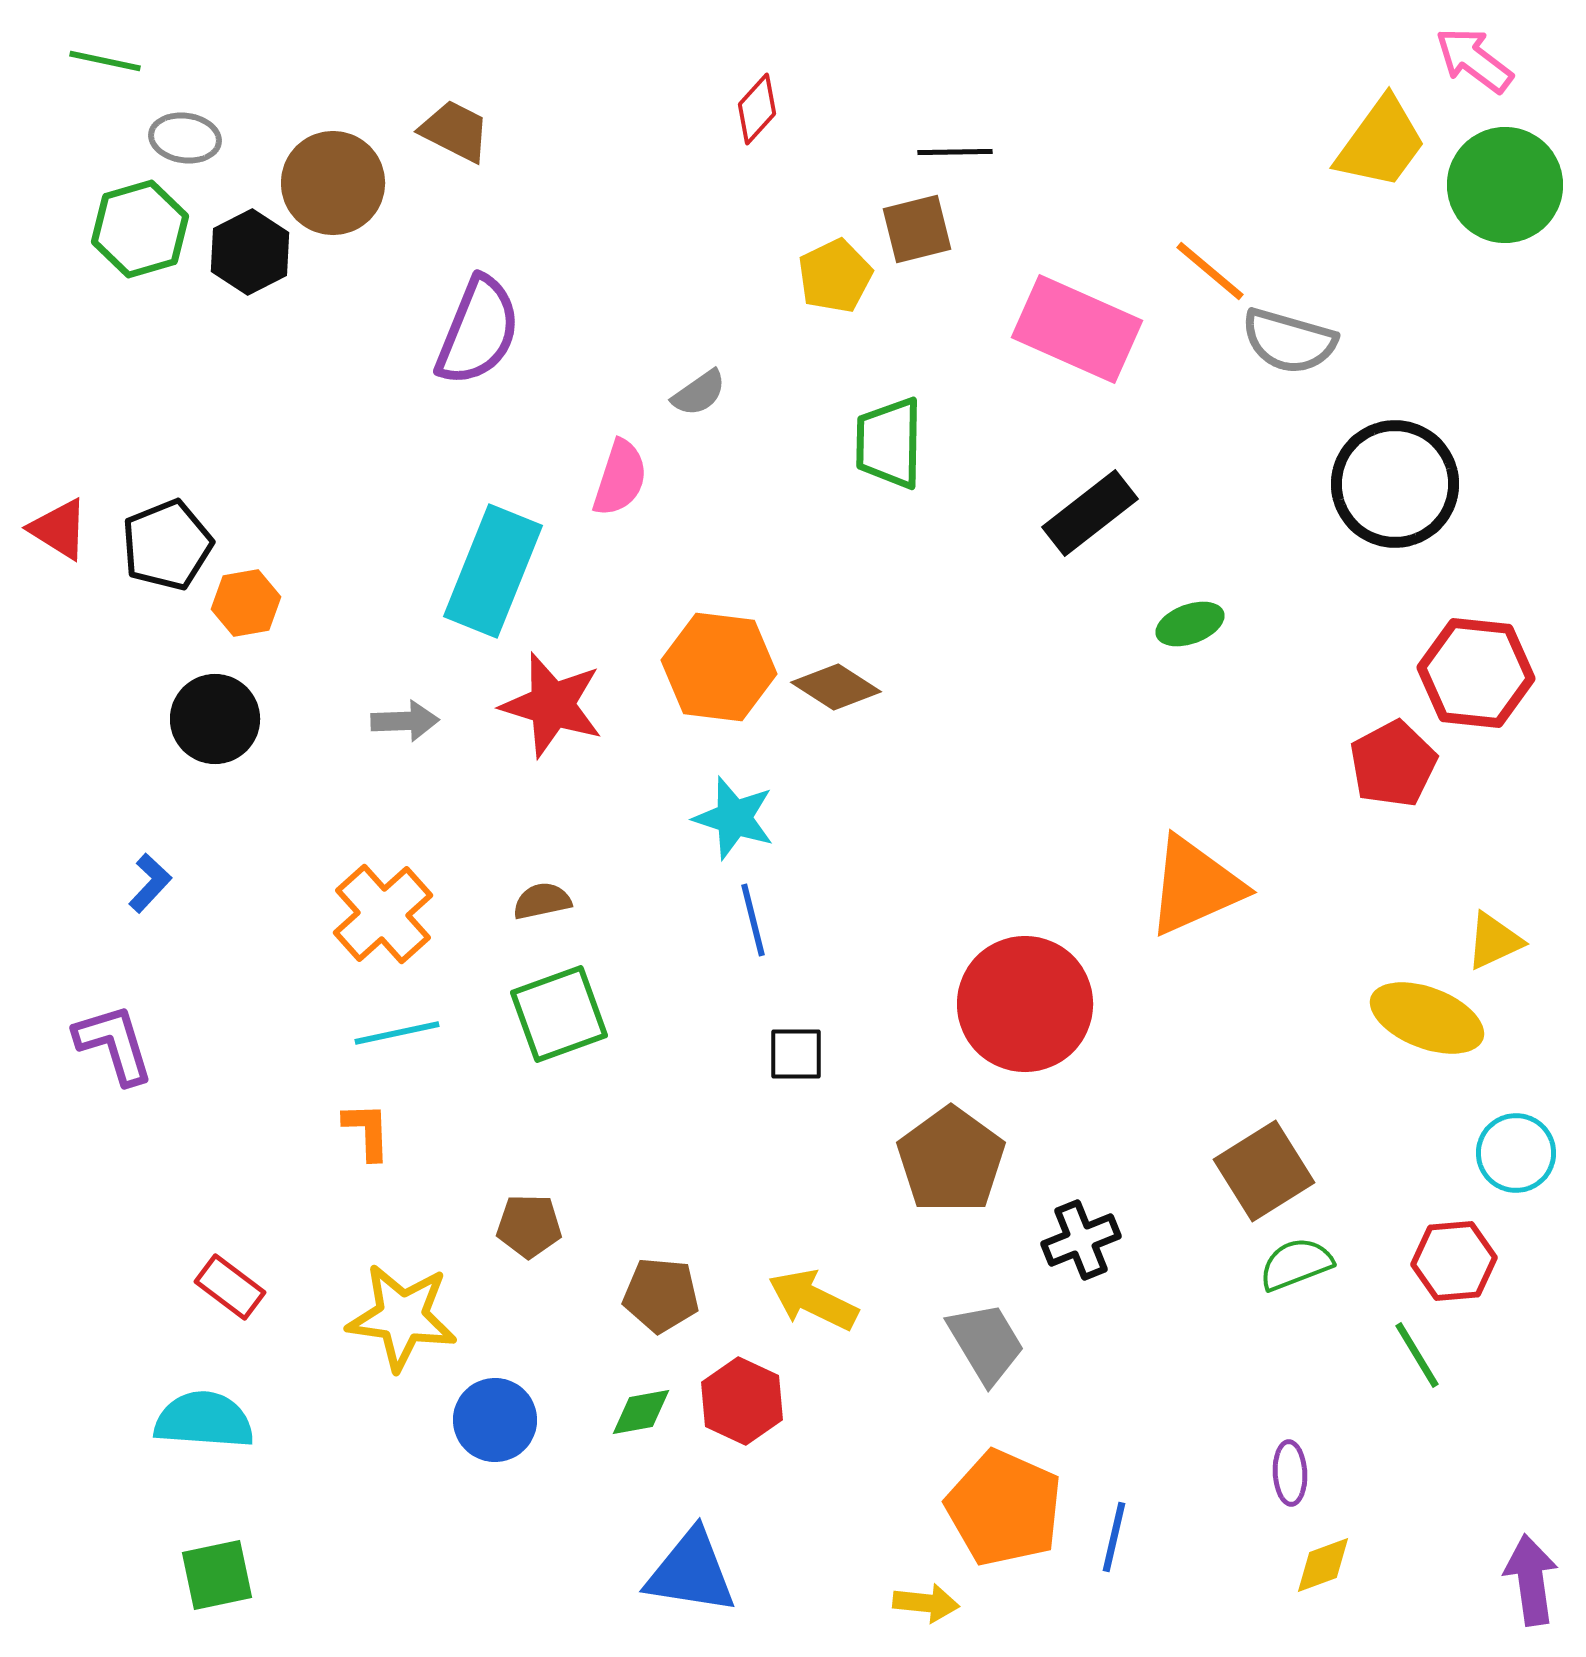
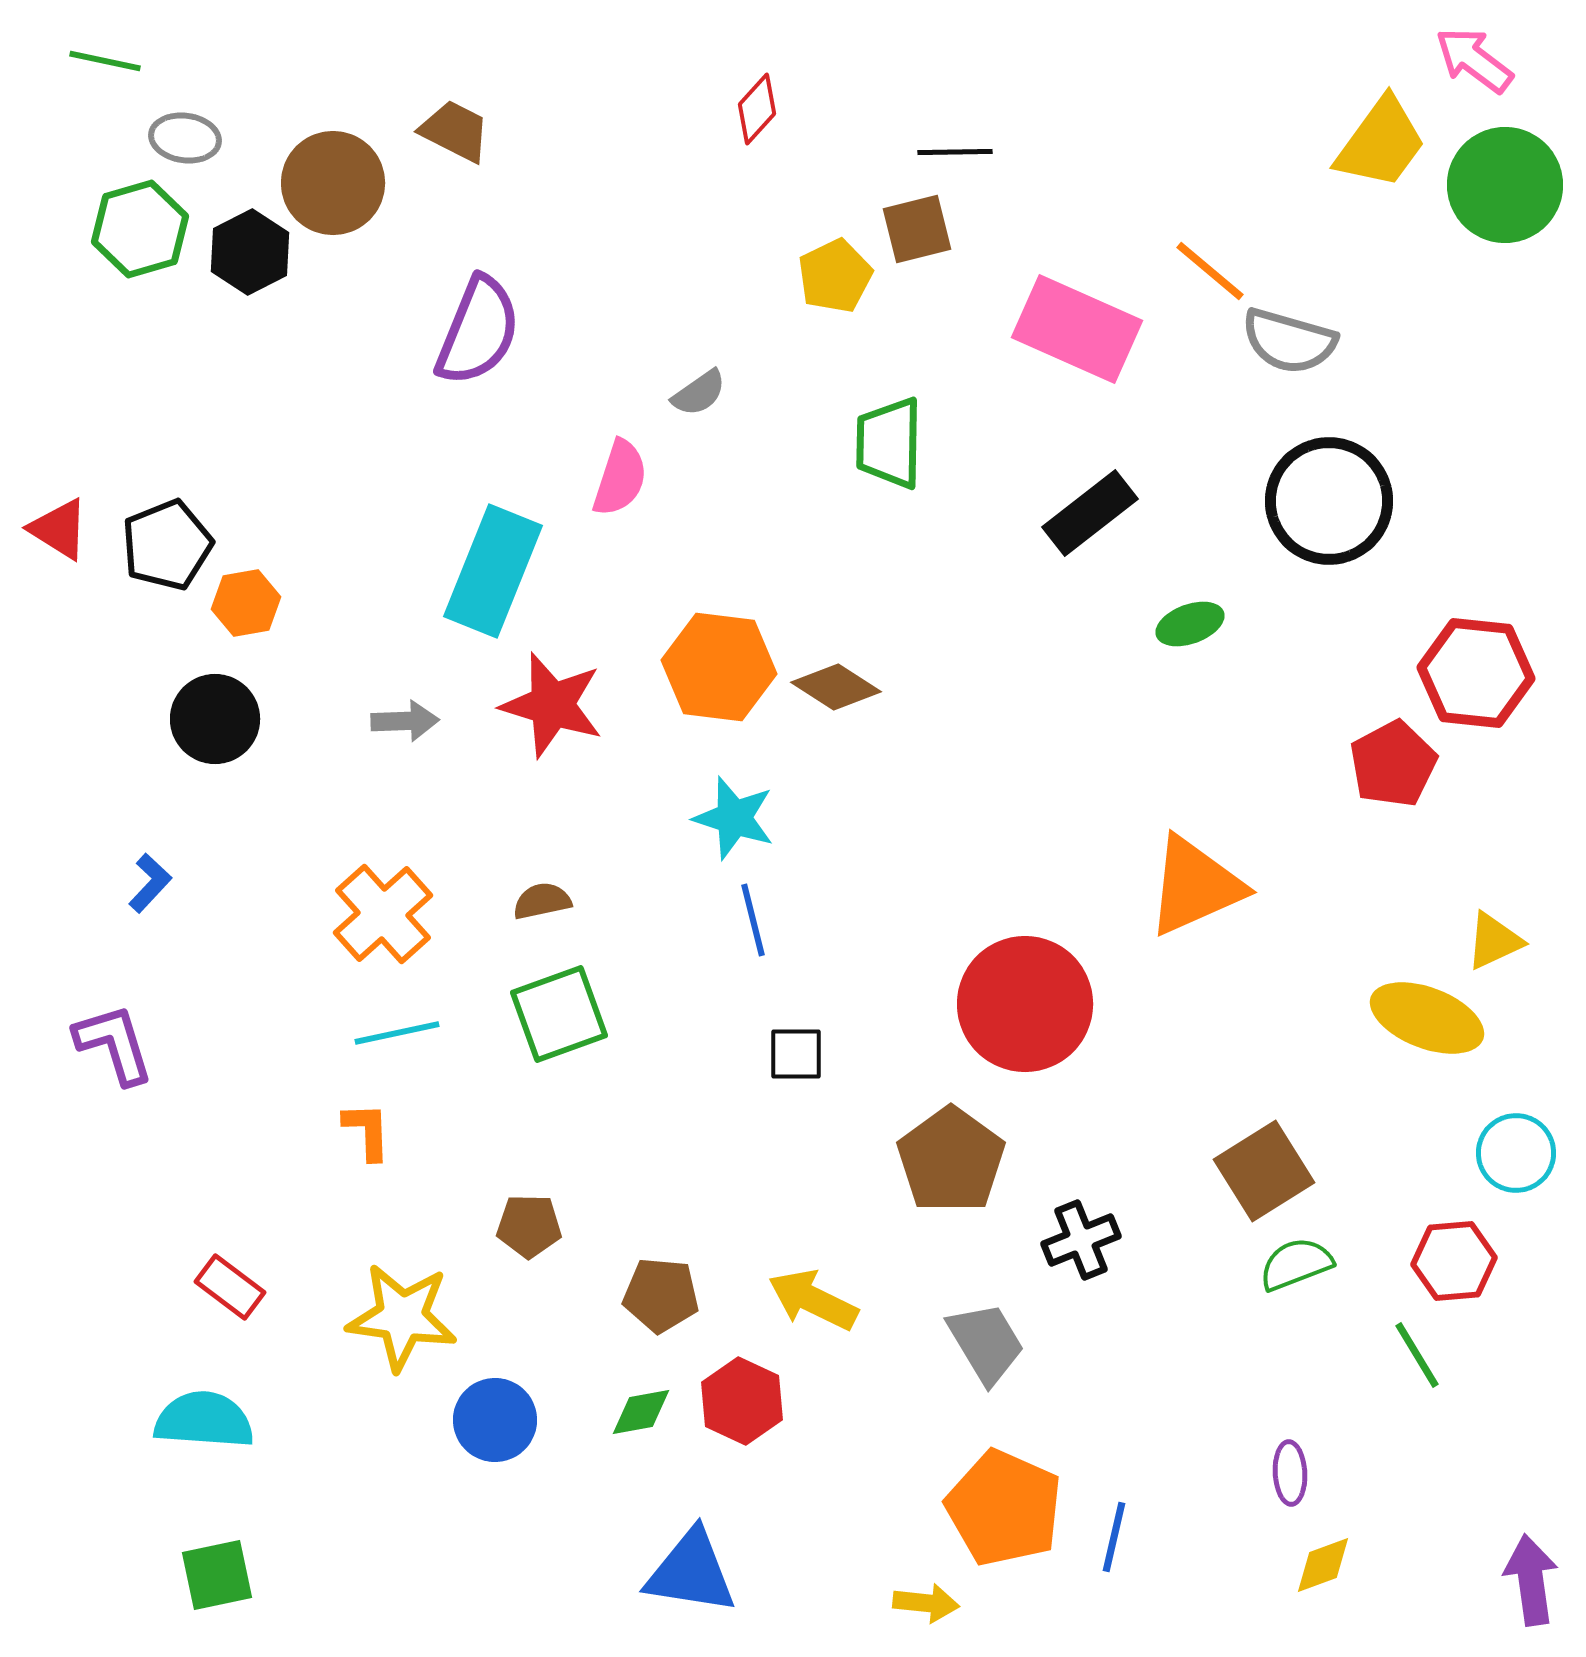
black circle at (1395, 484): moved 66 px left, 17 px down
